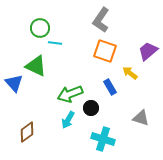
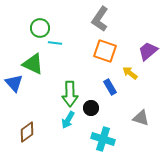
gray L-shape: moved 1 px left, 1 px up
green triangle: moved 3 px left, 2 px up
green arrow: rotated 70 degrees counterclockwise
